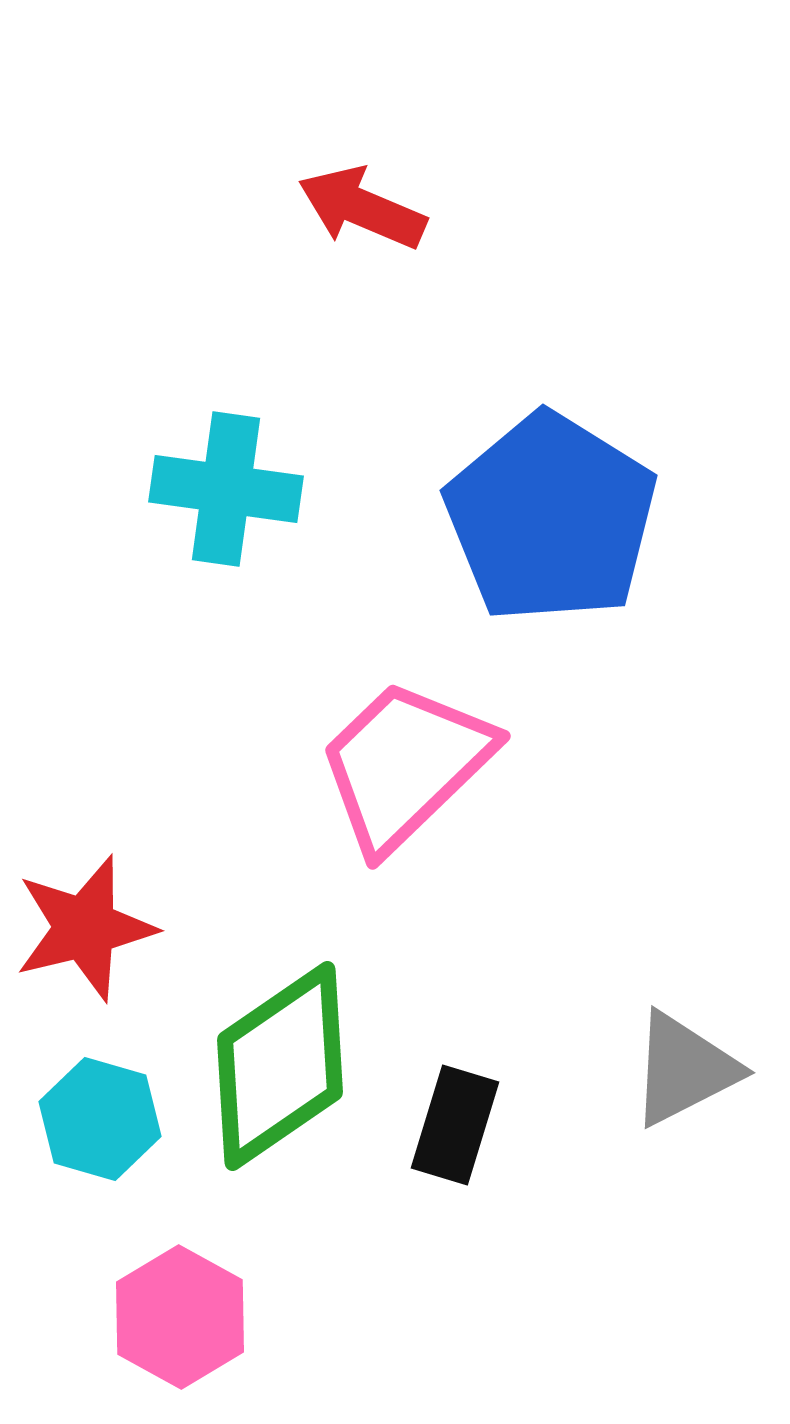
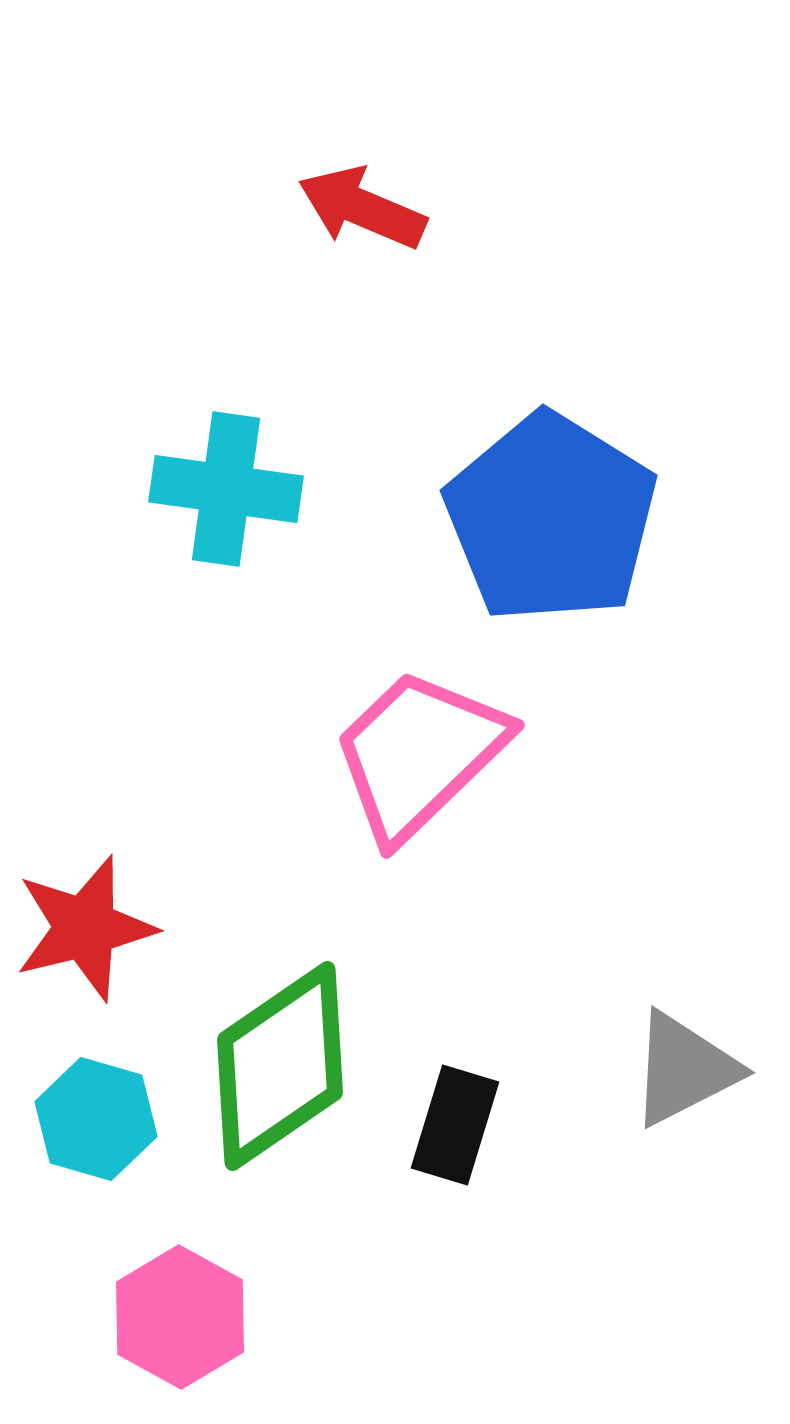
pink trapezoid: moved 14 px right, 11 px up
cyan hexagon: moved 4 px left
